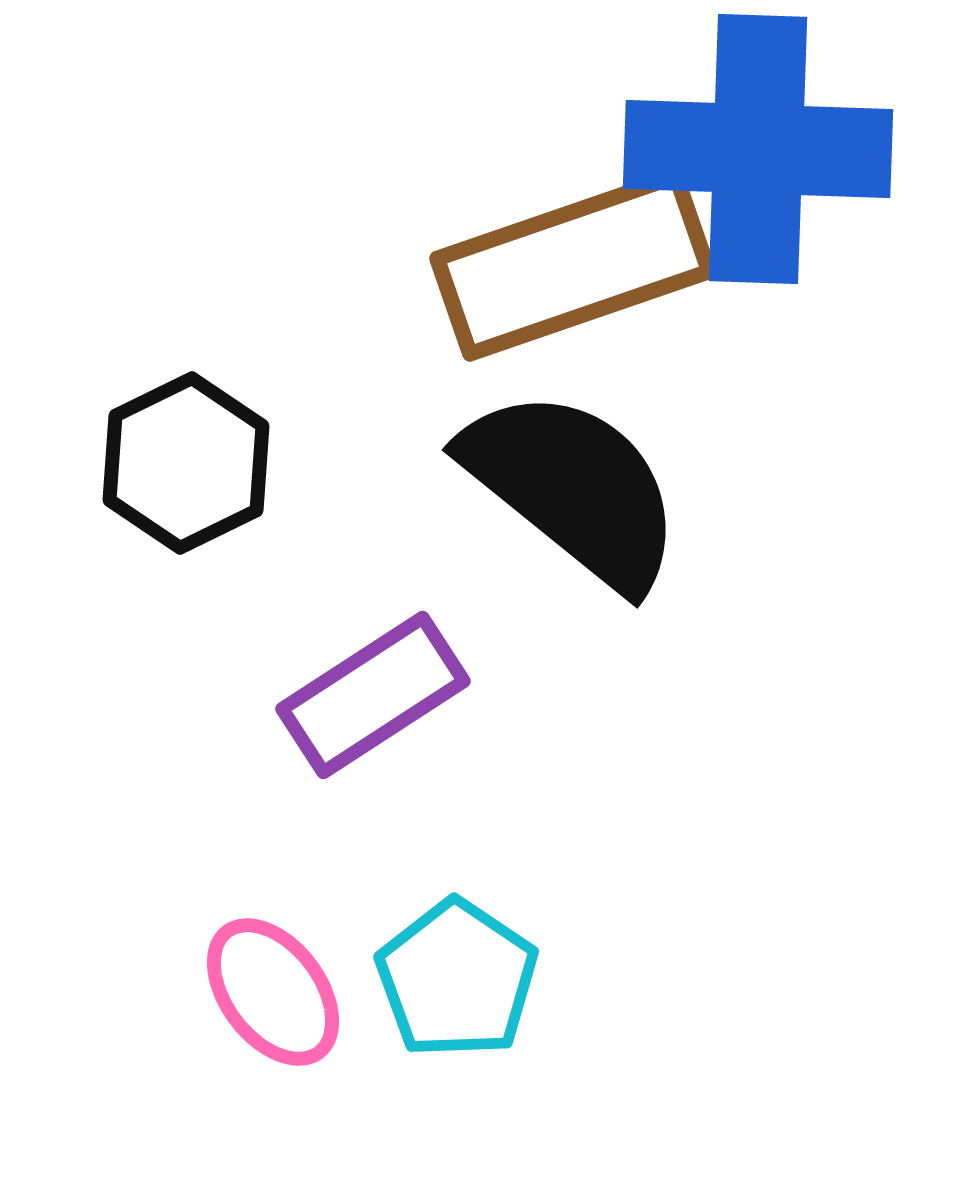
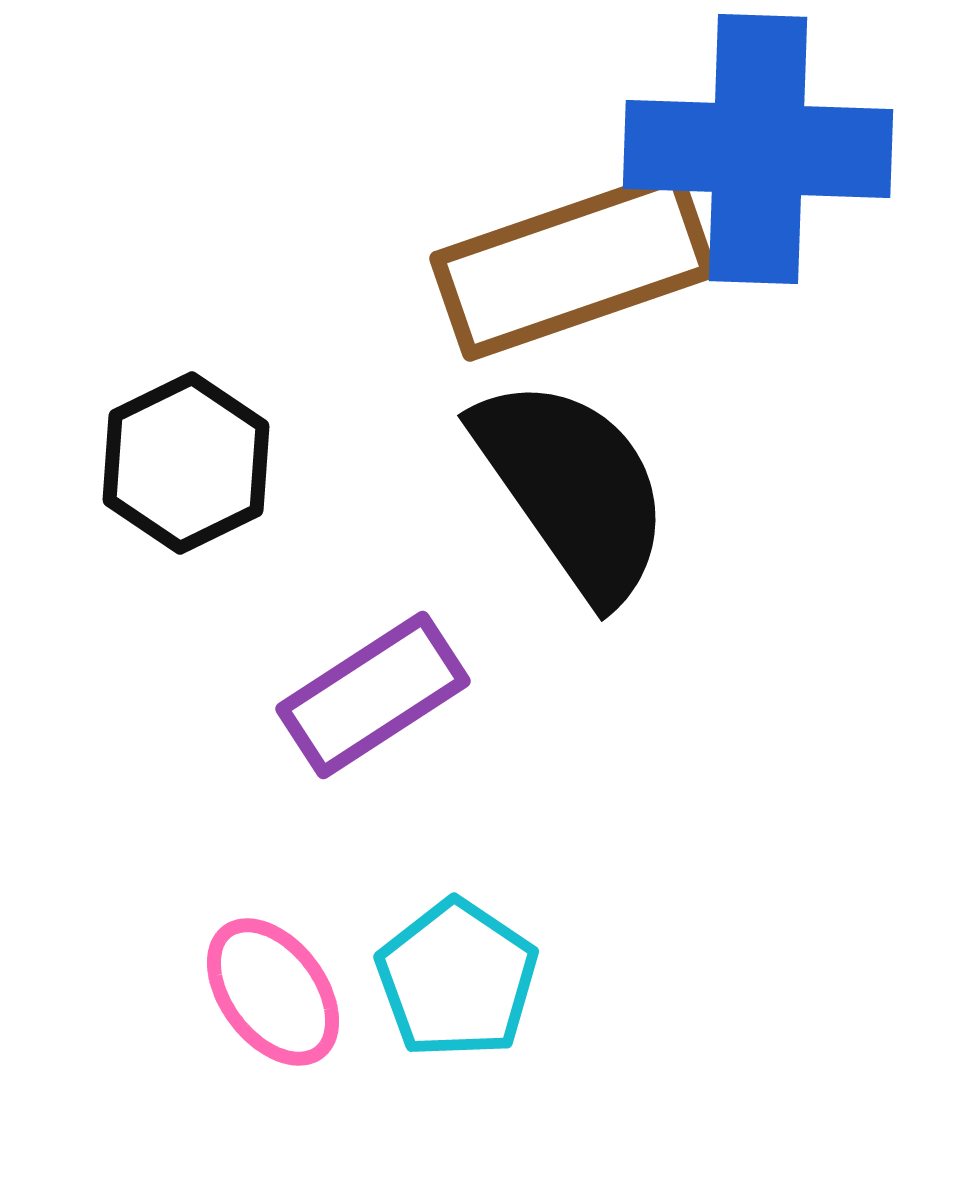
black semicircle: rotated 16 degrees clockwise
